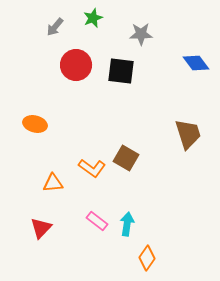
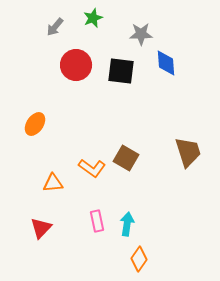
blue diamond: moved 30 px left; rotated 32 degrees clockwise
orange ellipse: rotated 70 degrees counterclockwise
brown trapezoid: moved 18 px down
pink rectangle: rotated 40 degrees clockwise
orange diamond: moved 8 px left, 1 px down
